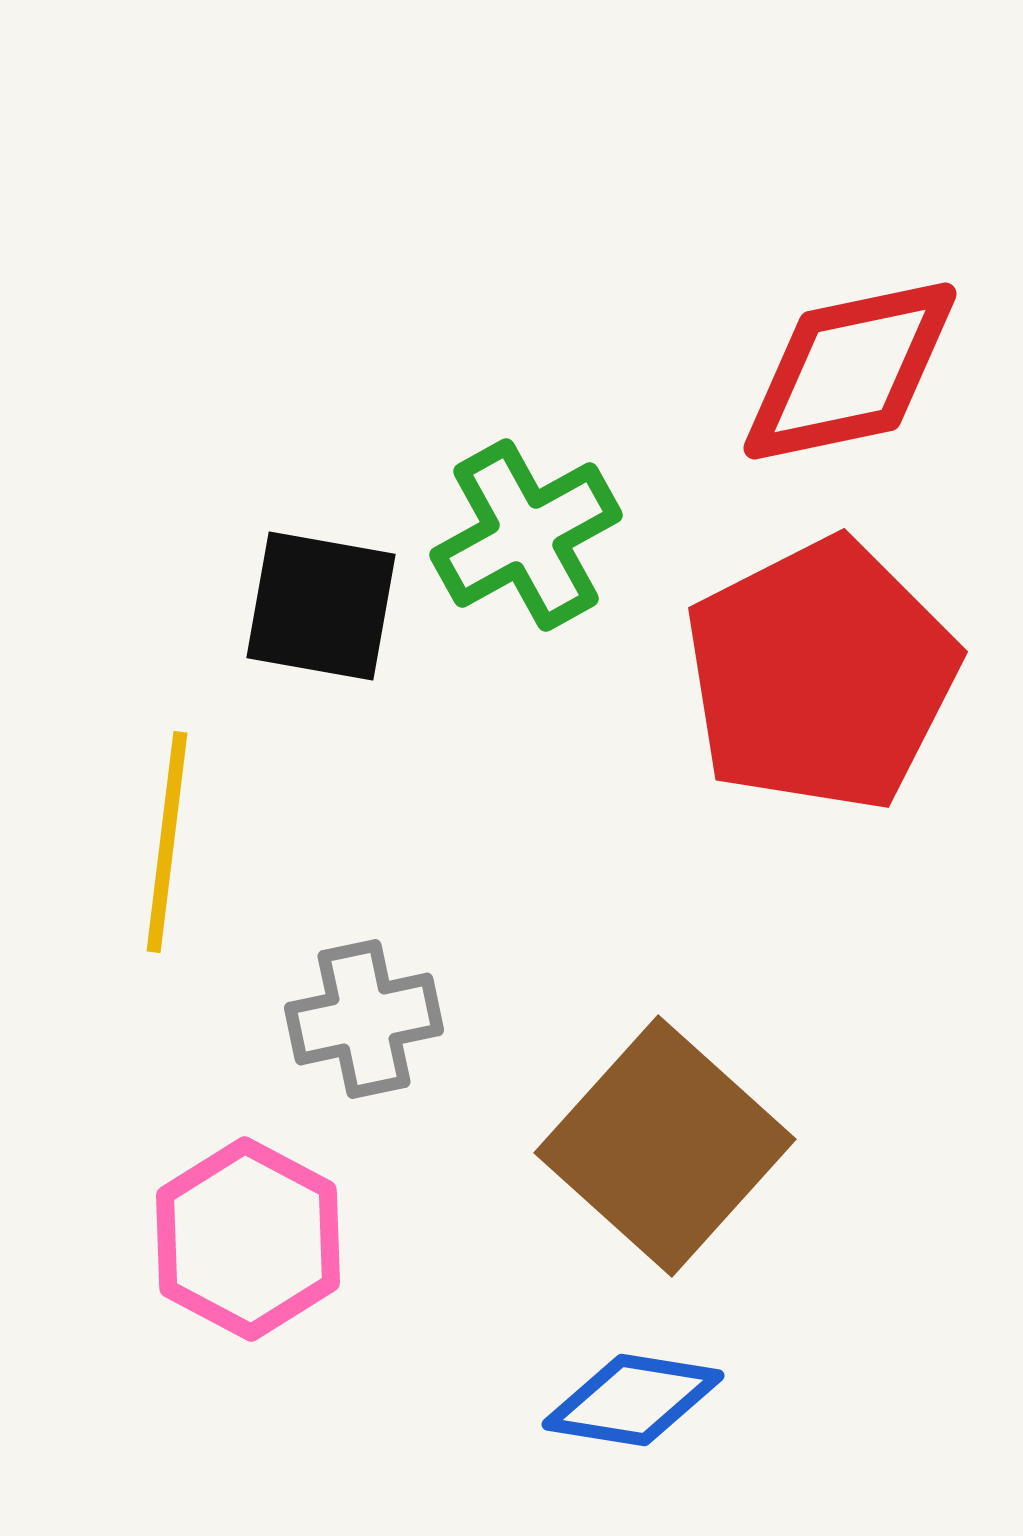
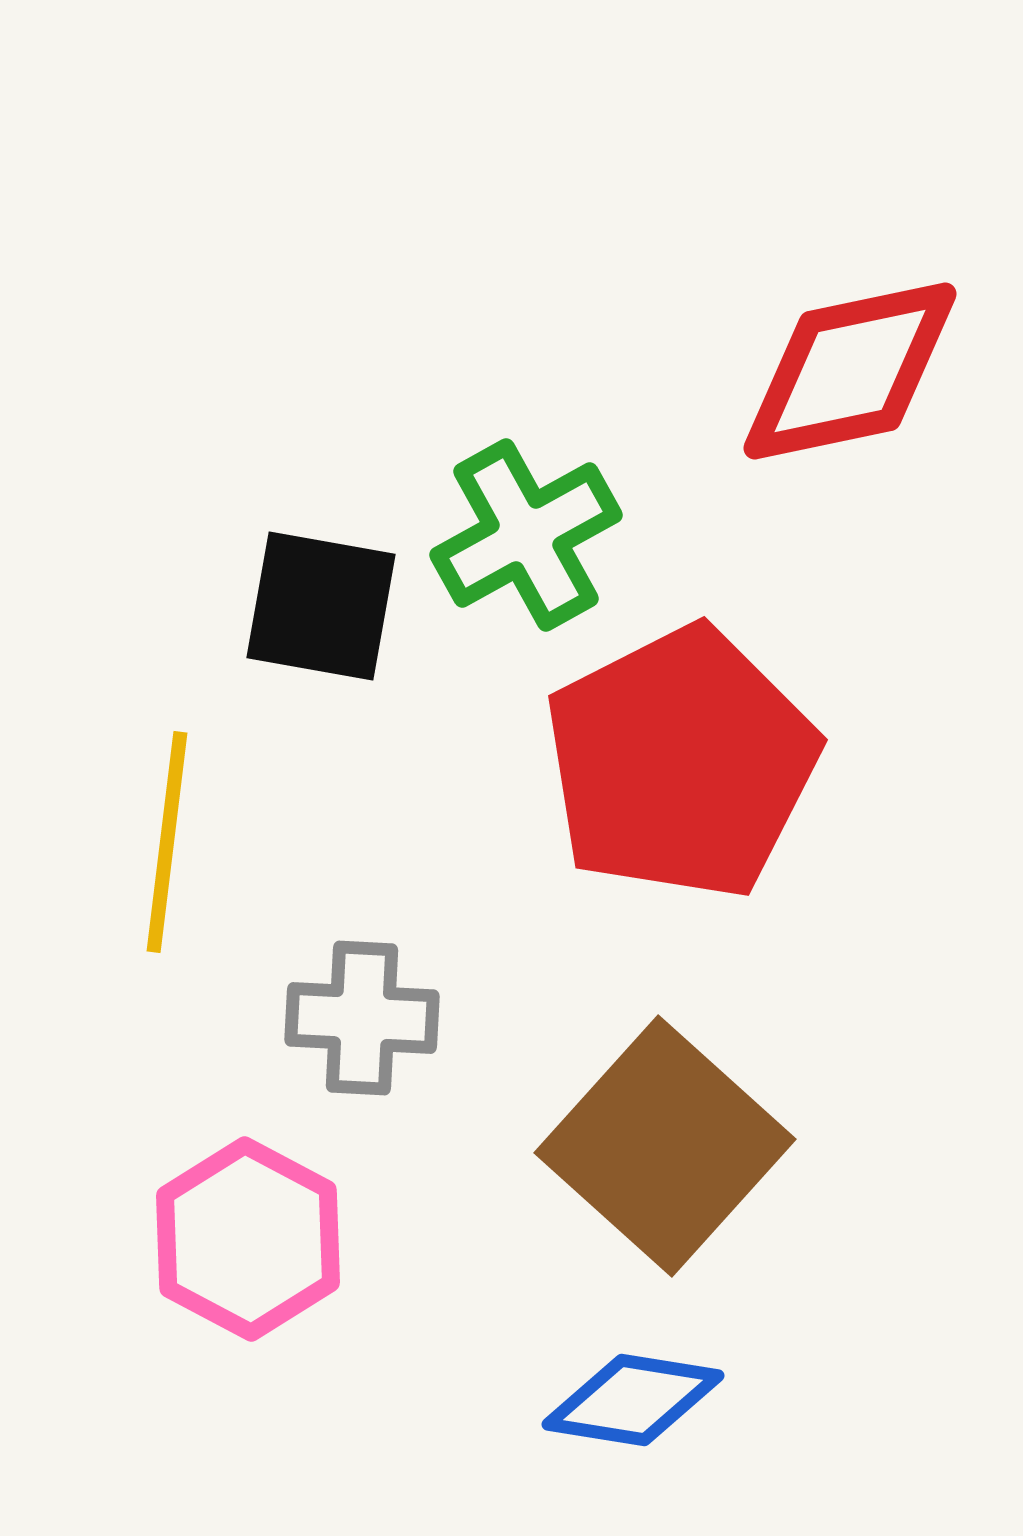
red pentagon: moved 140 px left, 88 px down
gray cross: moved 2 px left, 1 px up; rotated 15 degrees clockwise
